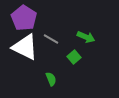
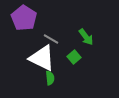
green arrow: rotated 30 degrees clockwise
white triangle: moved 17 px right, 11 px down
green semicircle: moved 1 px left, 1 px up; rotated 16 degrees clockwise
